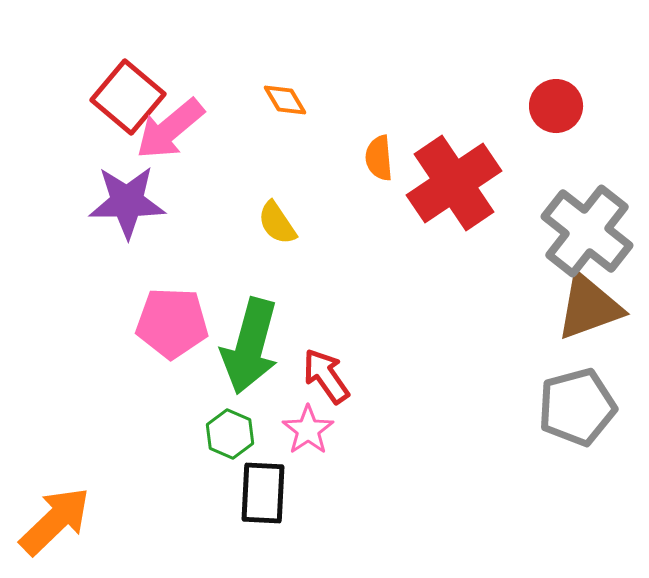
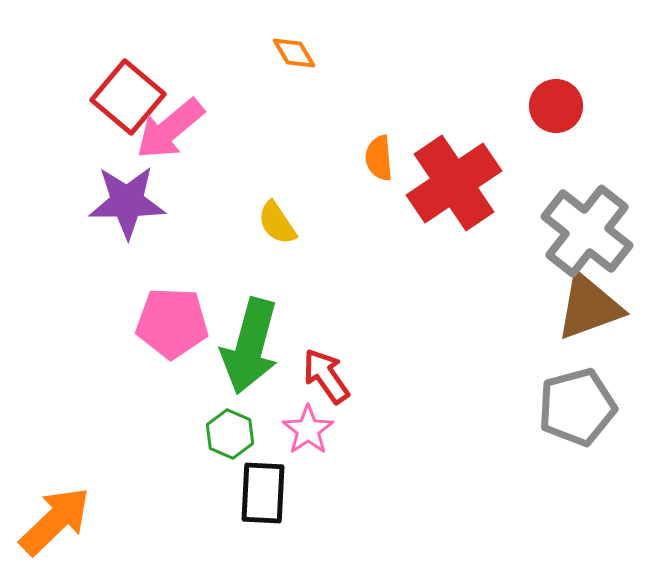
orange diamond: moved 9 px right, 47 px up
